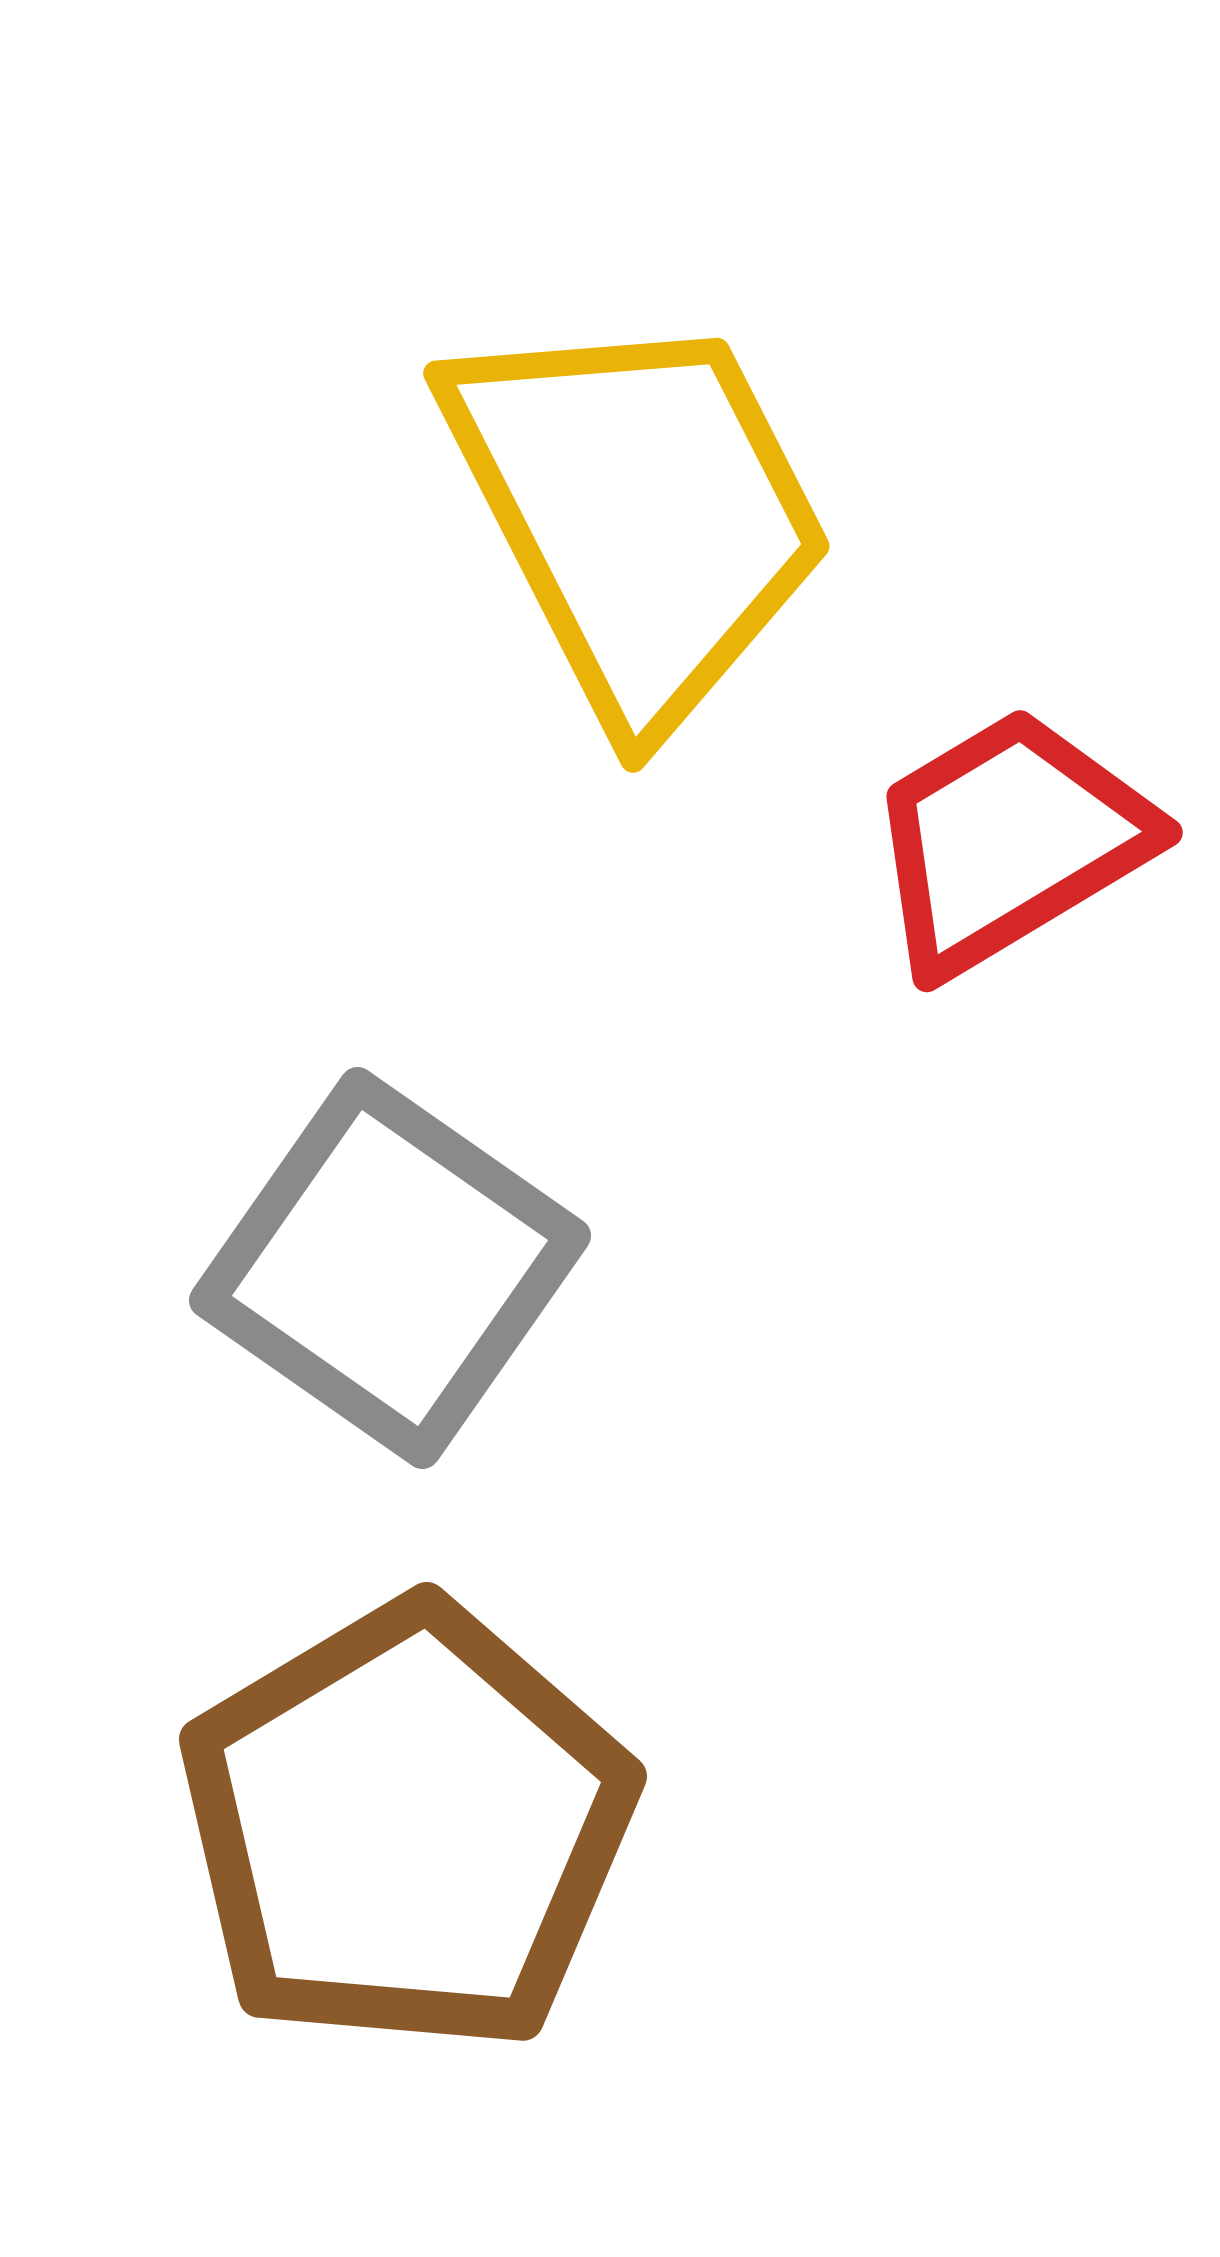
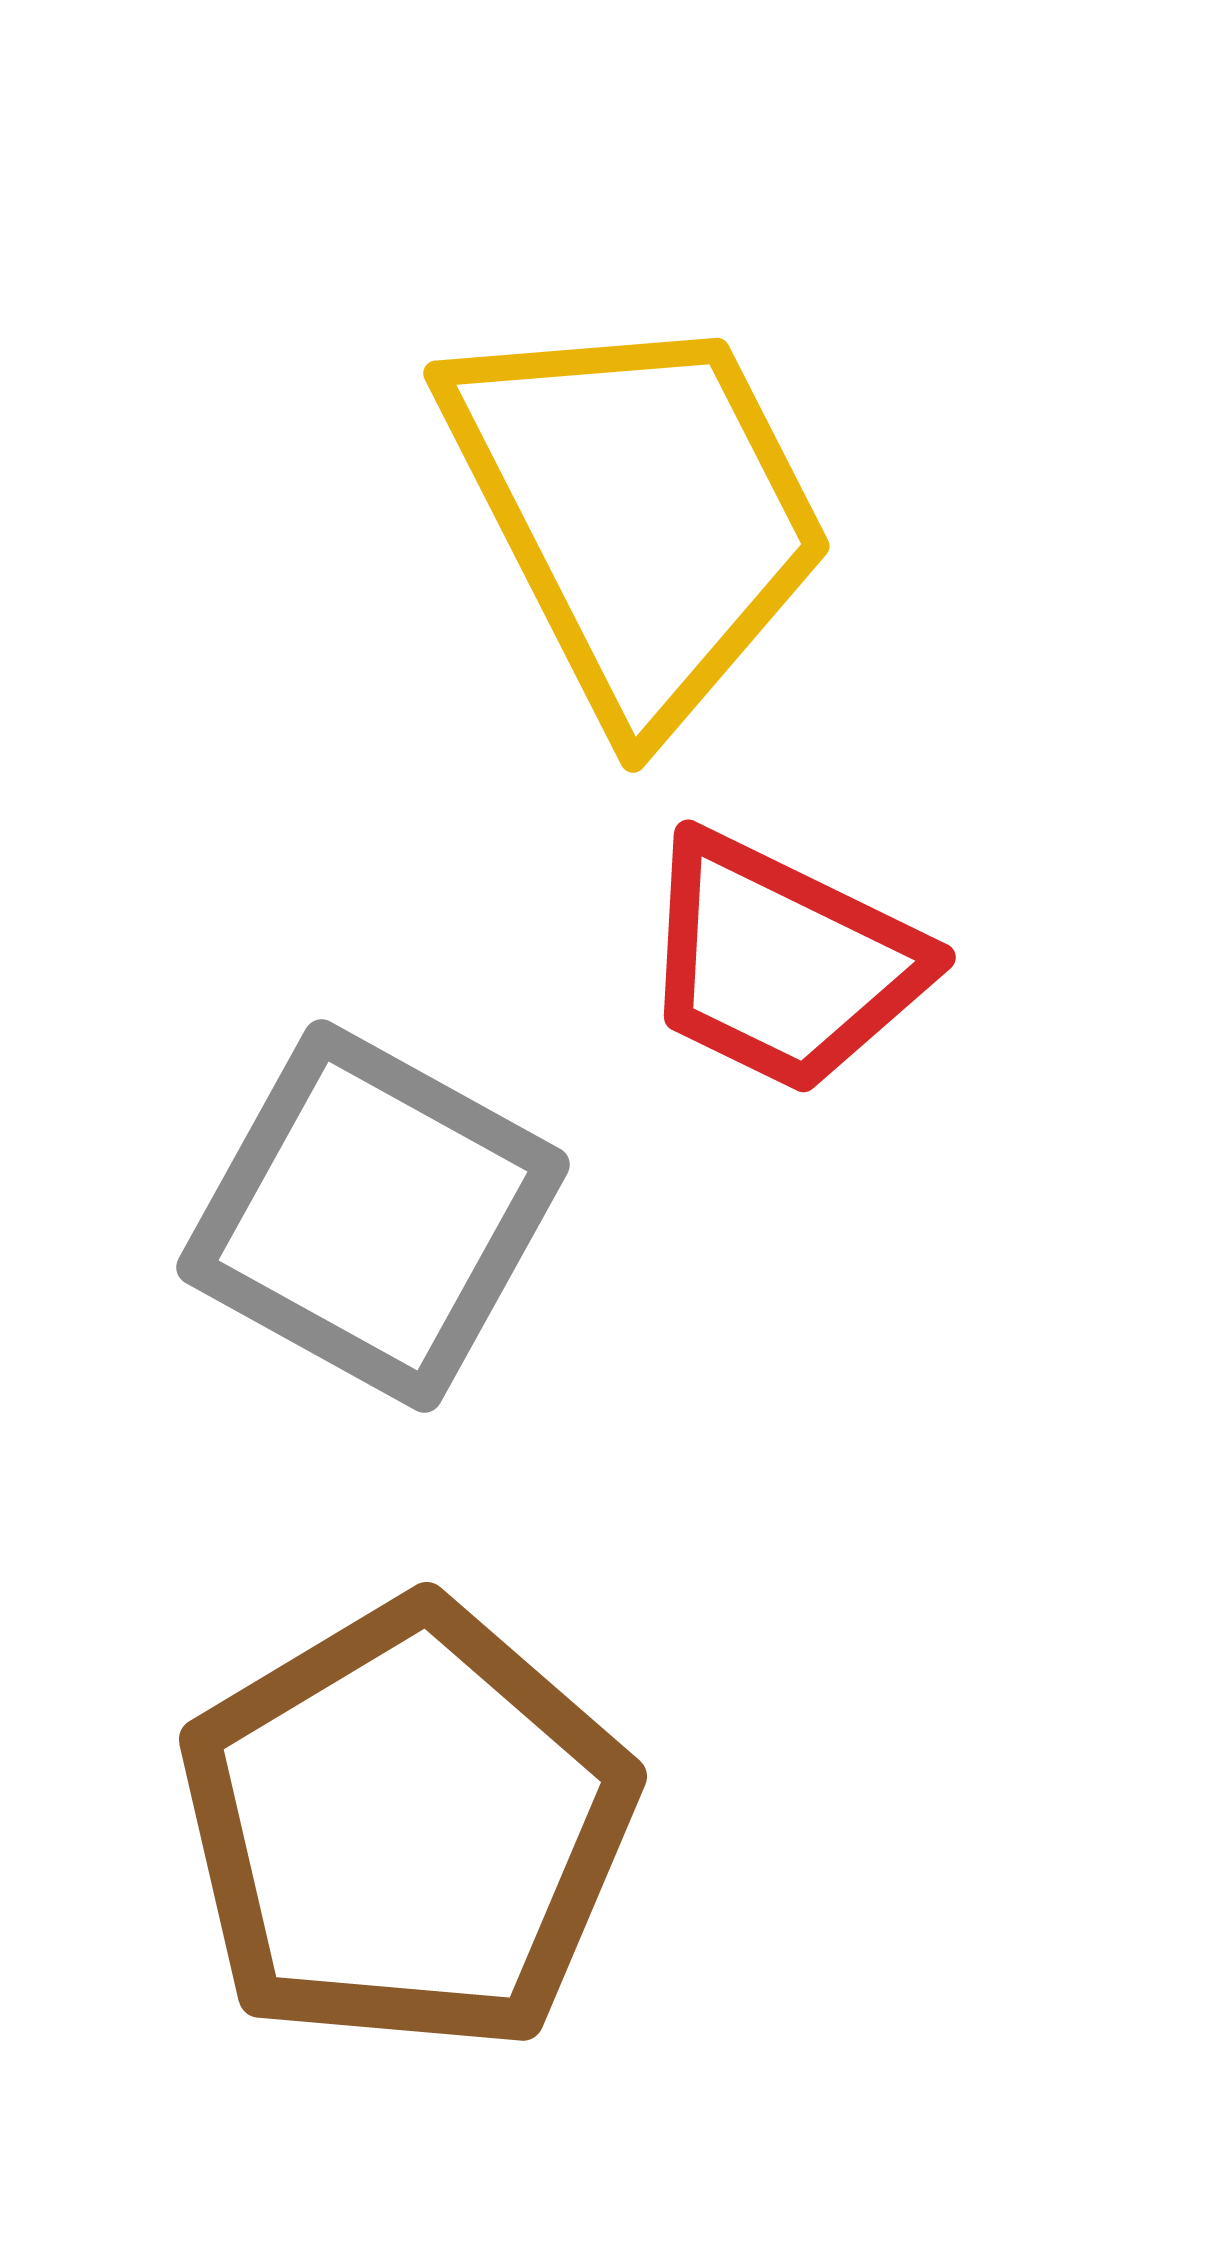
red trapezoid: moved 227 px left, 122 px down; rotated 123 degrees counterclockwise
gray square: moved 17 px left, 52 px up; rotated 6 degrees counterclockwise
